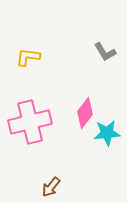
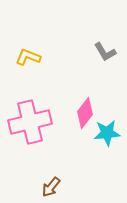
yellow L-shape: rotated 15 degrees clockwise
